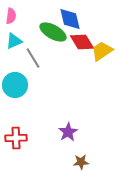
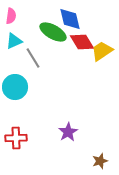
cyan circle: moved 2 px down
brown star: moved 19 px right, 1 px up; rotated 14 degrees counterclockwise
